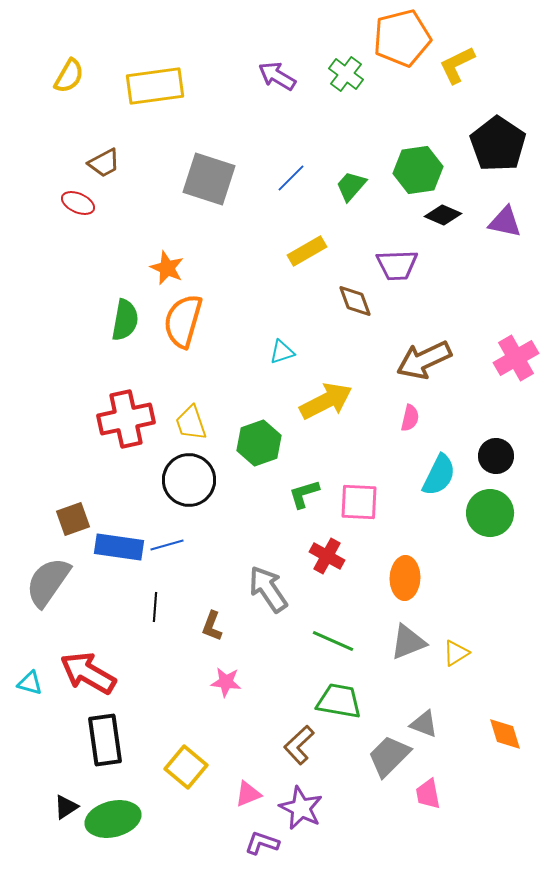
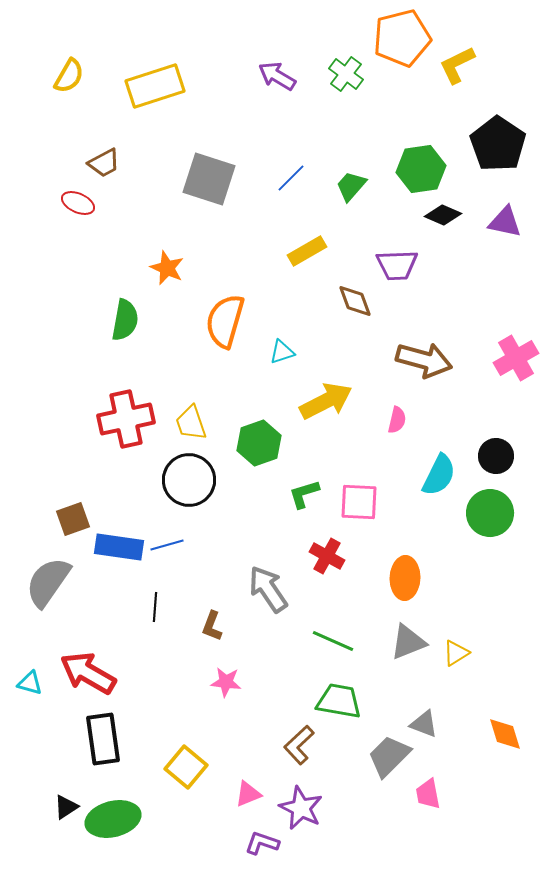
yellow rectangle at (155, 86): rotated 10 degrees counterclockwise
green hexagon at (418, 170): moved 3 px right, 1 px up
orange semicircle at (183, 321): moved 42 px right
brown arrow at (424, 360): rotated 140 degrees counterclockwise
pink semicircle at (410, 418): moved 13 px left, 2 px down
black rectangle at (105, 740): moved 2 px left, 1 px up
